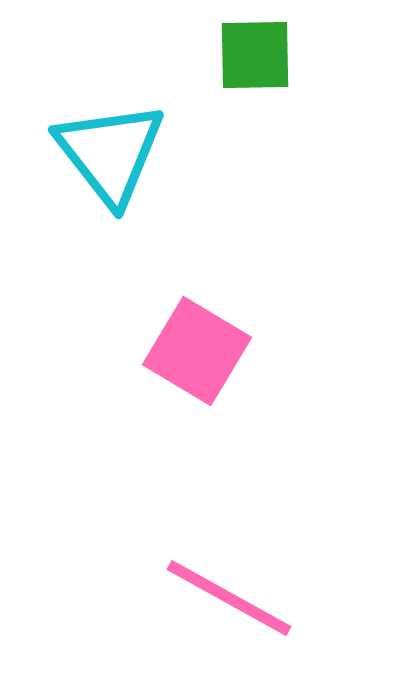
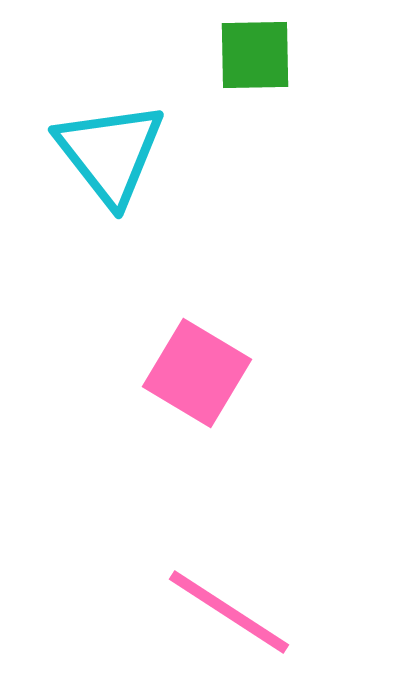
pink square: moved 22 px down
pink line: moved 14 px down; rotated 4 degrees clockwise
